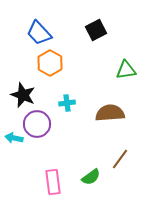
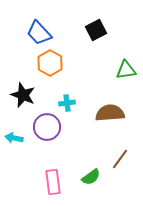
purple circle: moved 10 px right, 3 px down
